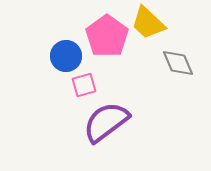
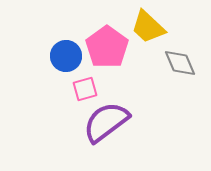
yellow trapezoid: moved 4 px down
pink pentagon: moved 11 px down
gray diamond: moved 2 px right
pink square: moved 1 px right, 4 px down
